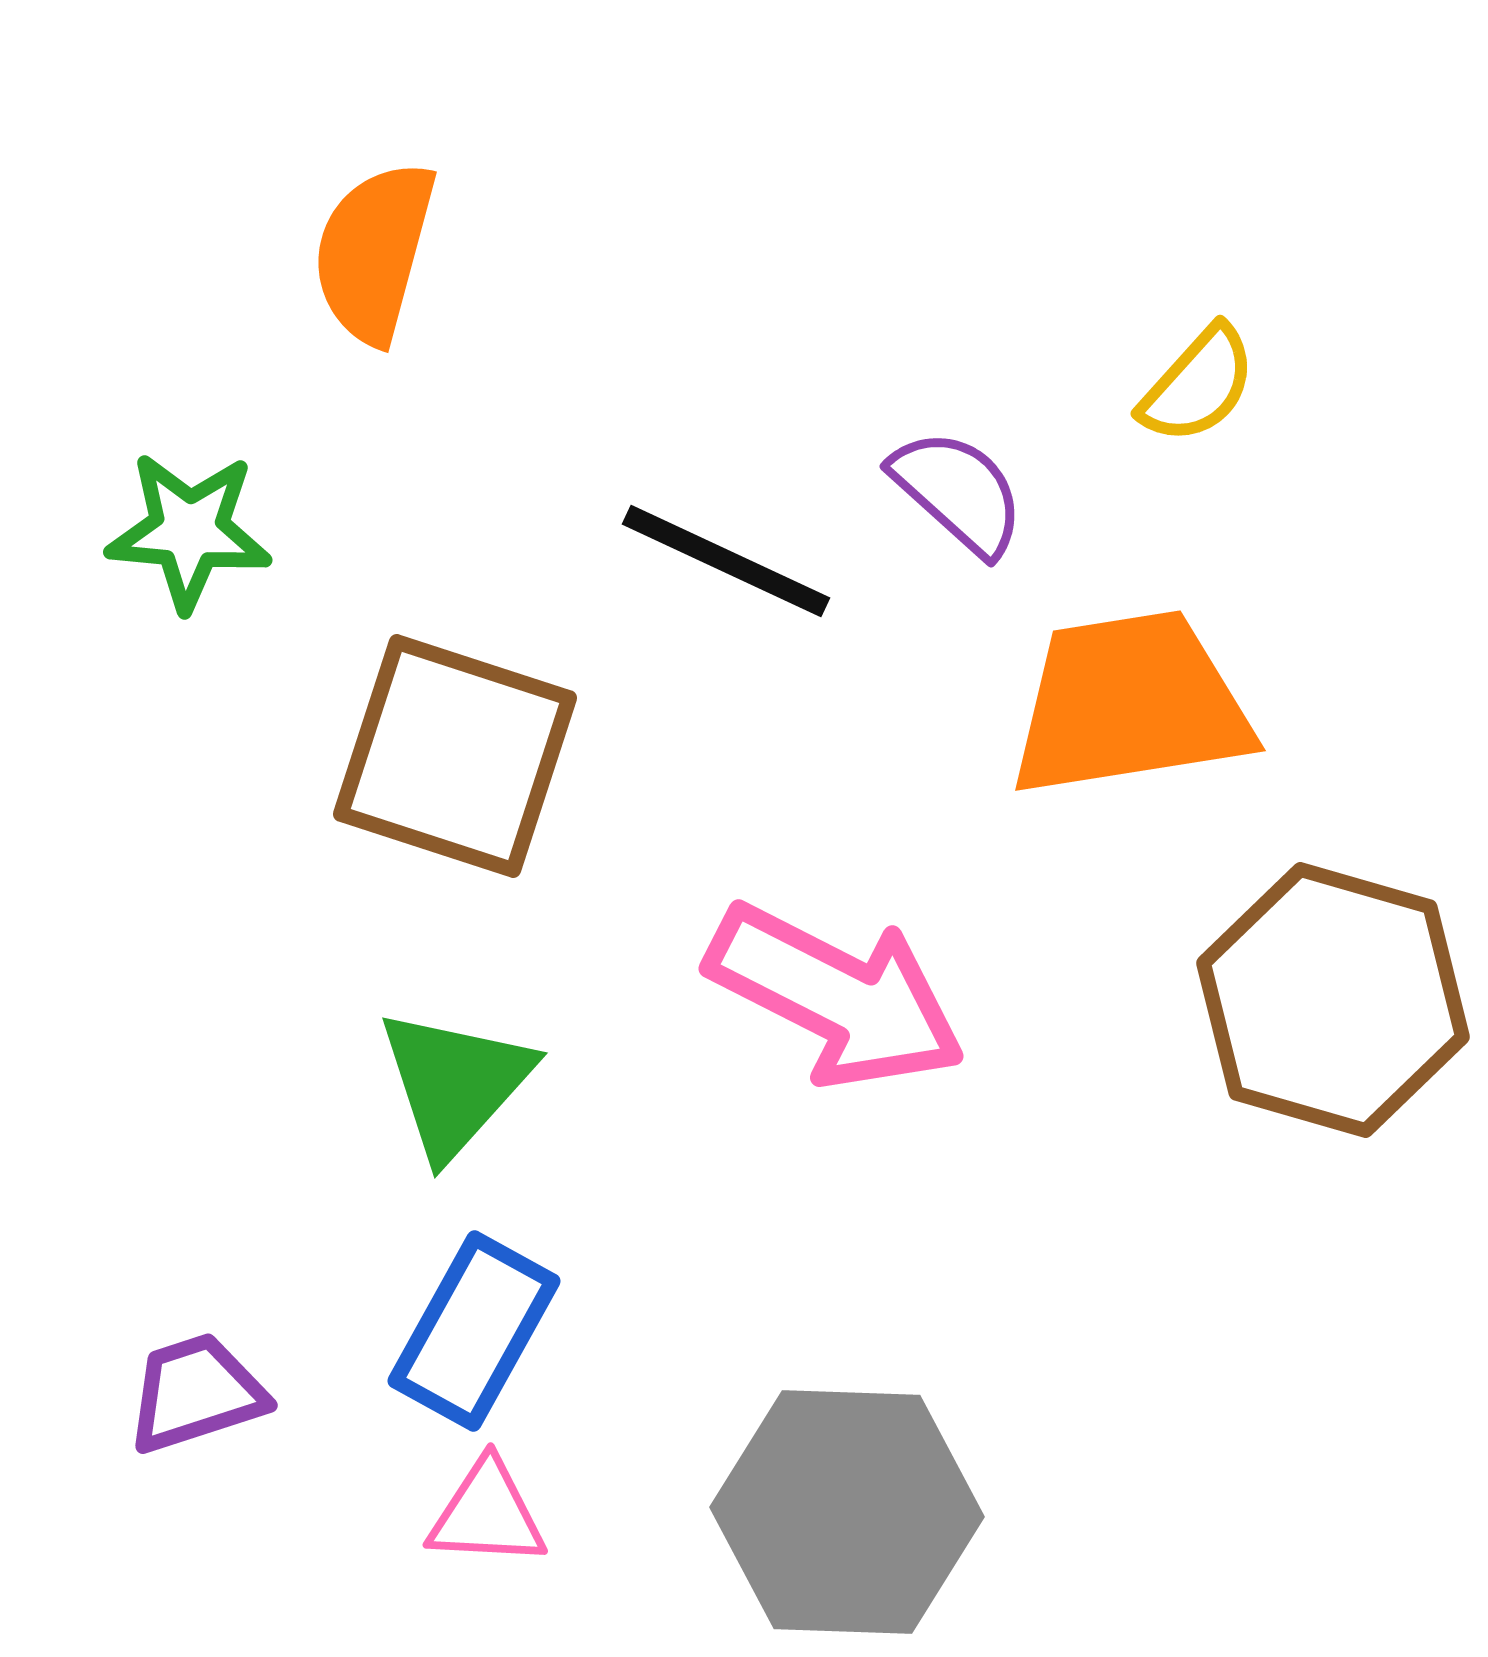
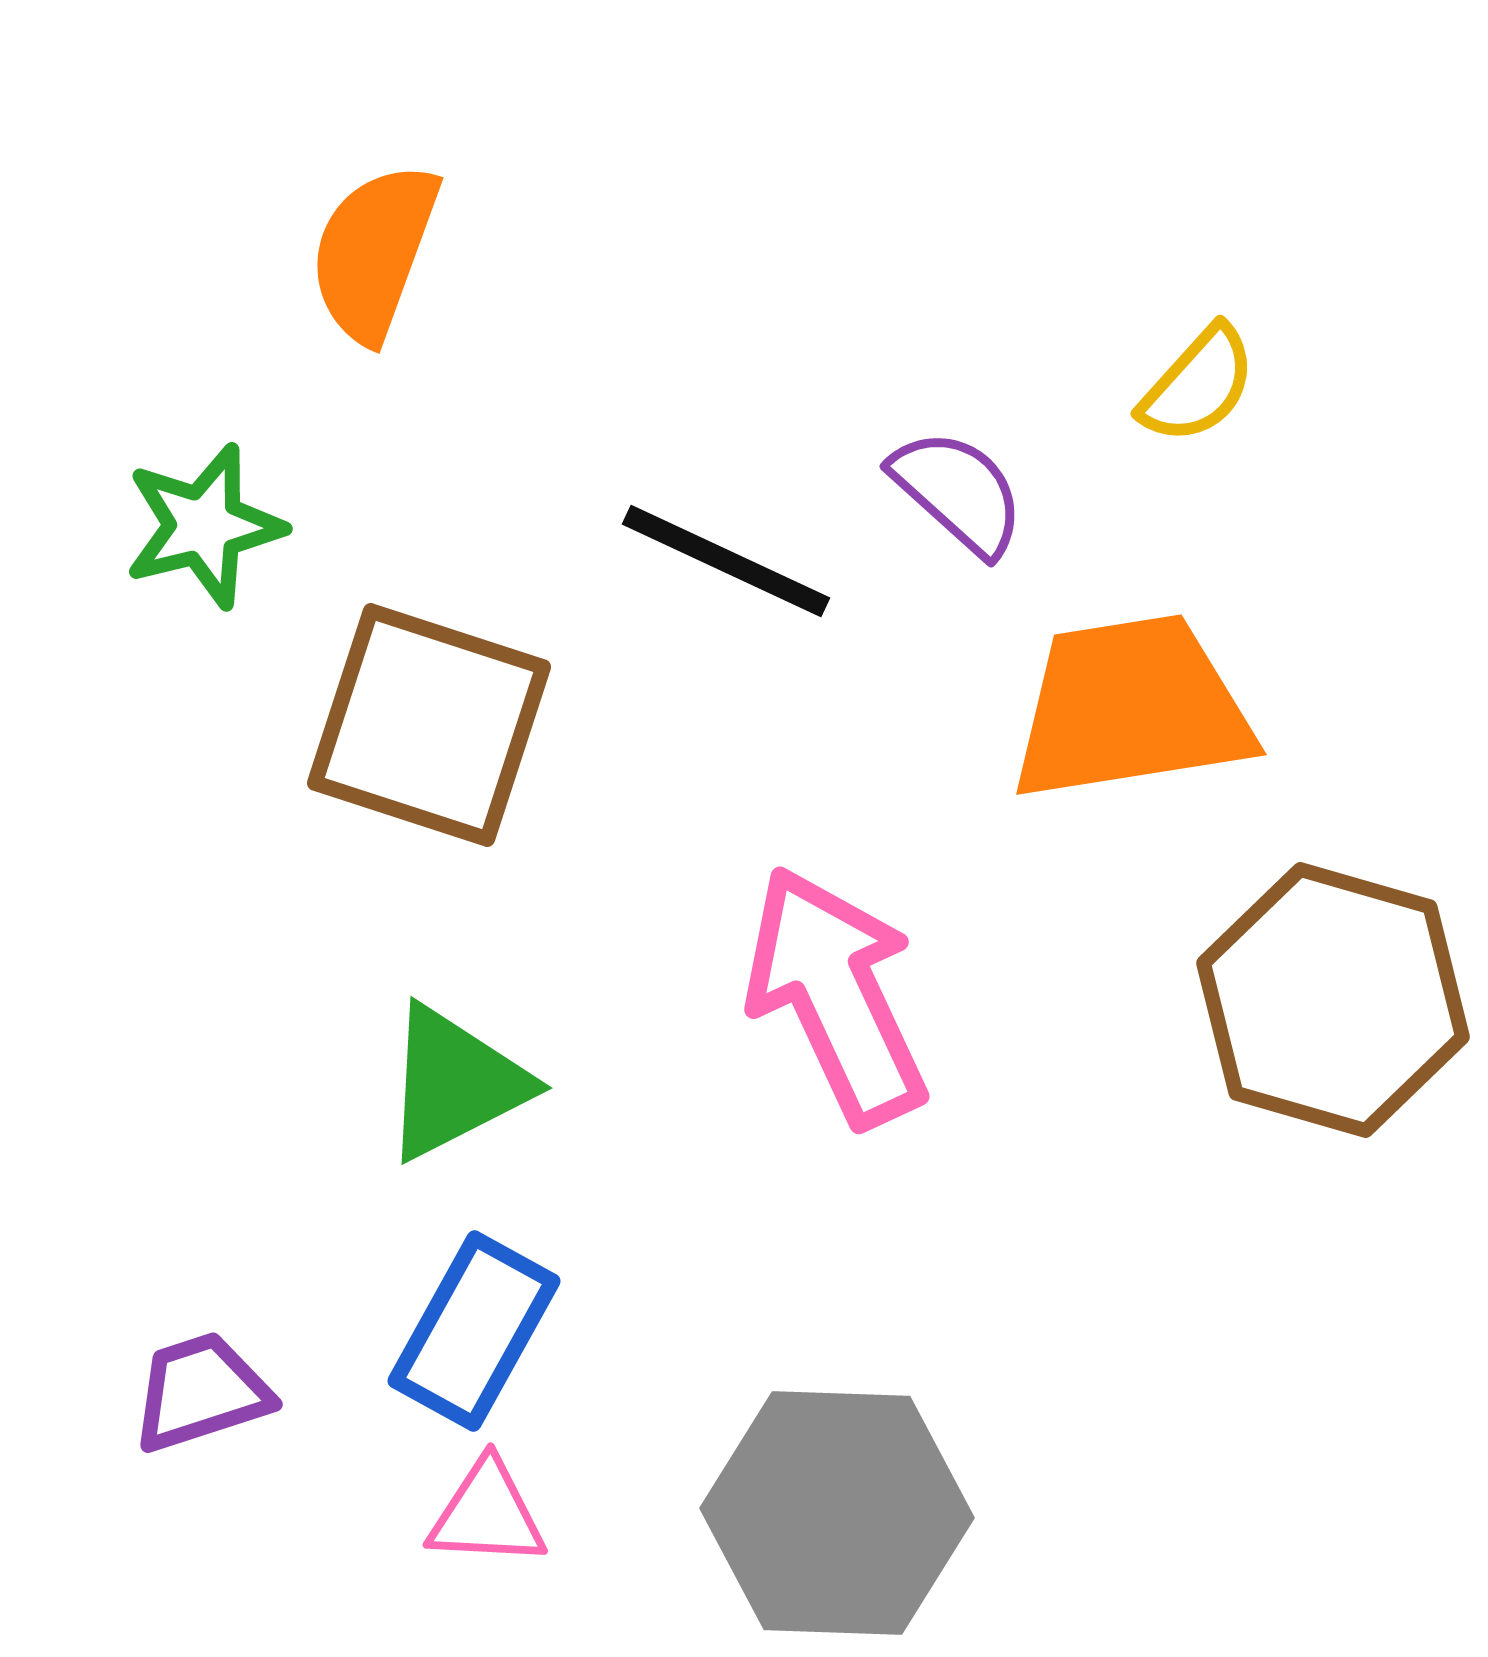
orange semicircle: rotated 5 degrees clockwise
green star: moved 15 px right, 5 px up; rotated 19 degrees counterclockwise
orange trapezoid: moved 1 px right, 4 px down
brown square: moved 26 px left, 31 px up
pink arrow: rotated 142 degrees counterclockwise
green triangle: rotated 21 degrees clockwise
purple trapezoid: moved 5 px right, 1 px up
gray hexagon: moved 10 px left, 1 px down
